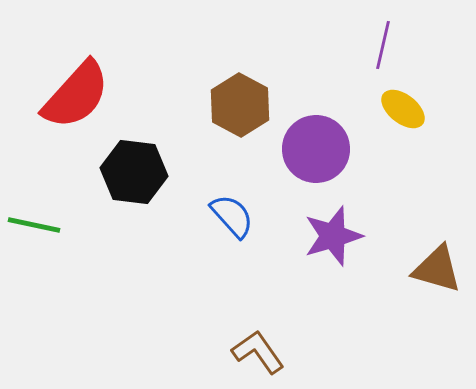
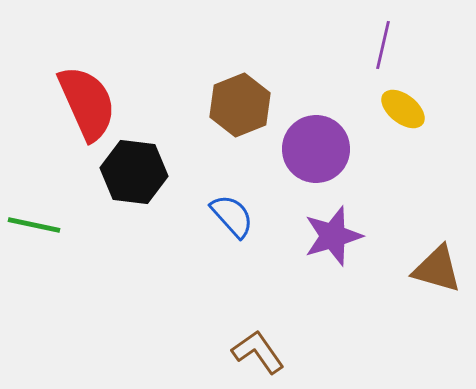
red semicircle: moved 11 px right, 8 px down; rotated 66 degrees counterclockwise
brown hexagon: rotated 10 degrees clockwise
